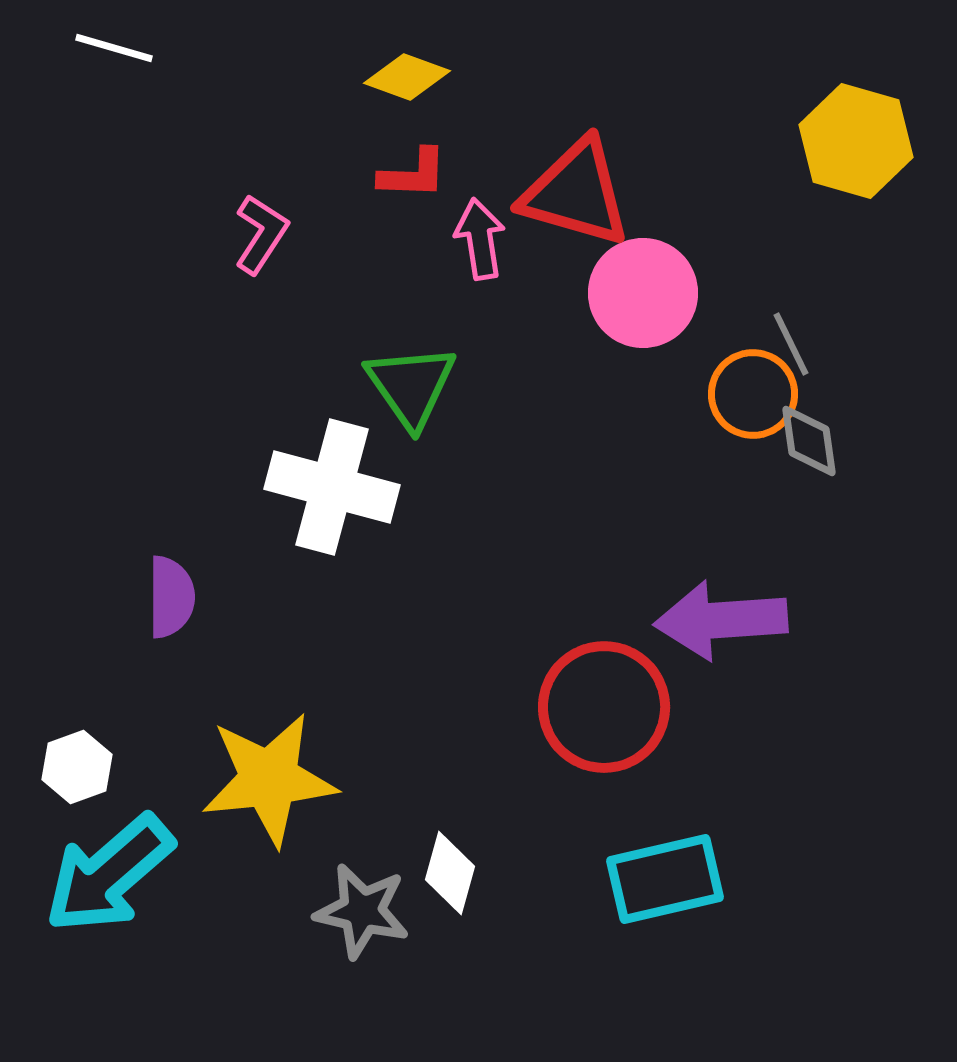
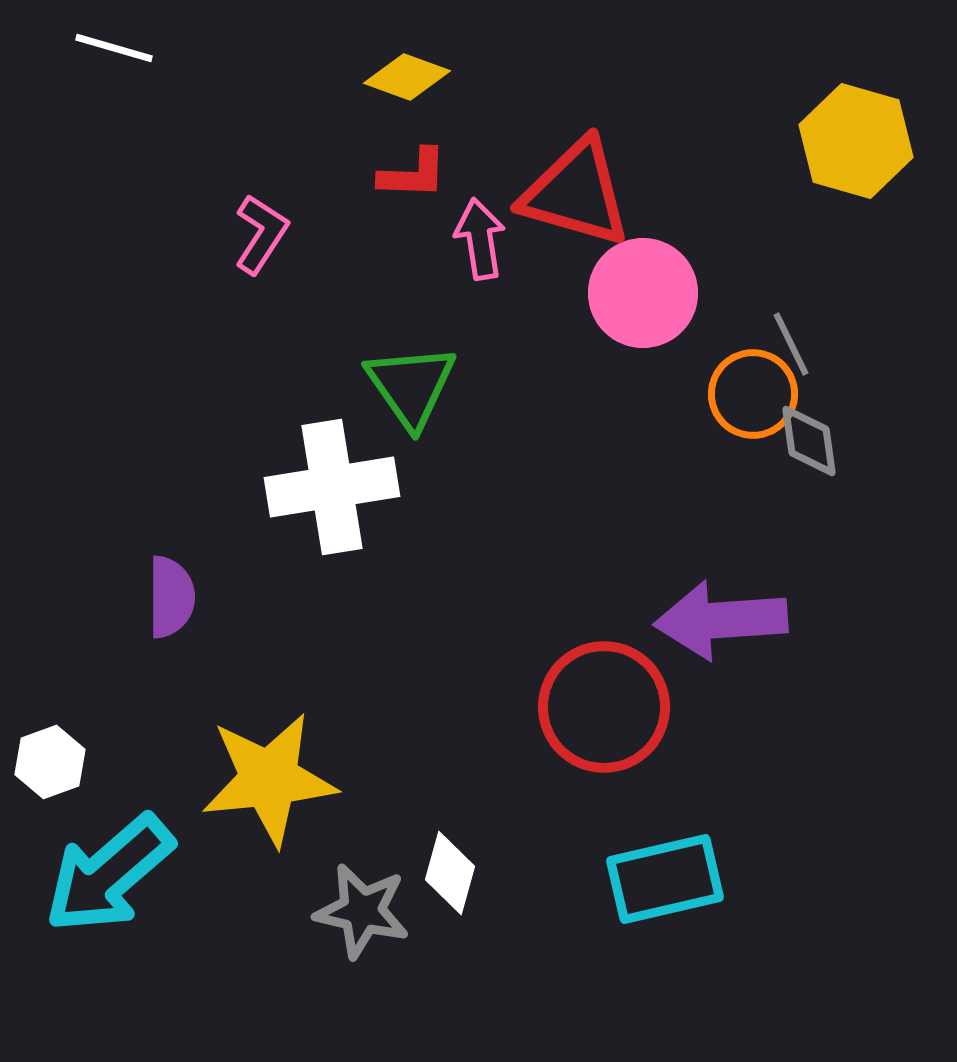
white cross: rotated 24 degrees counterclockwise
white hexagon: moved 27 px left, 5 px up
